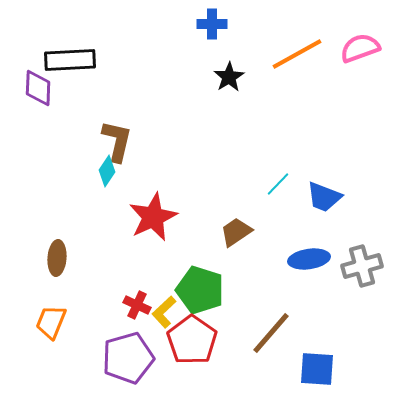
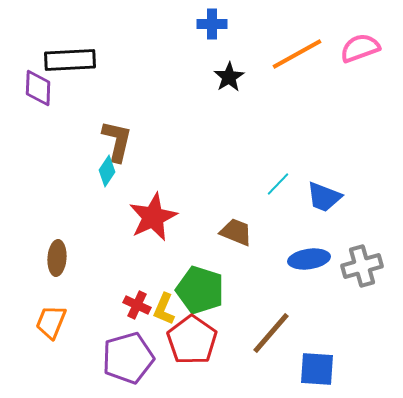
brown trapezoid: rotated 56 degrees clockwise
yellow L-shape: moved 3 px up; rotated 24 degrees counterclockwise
